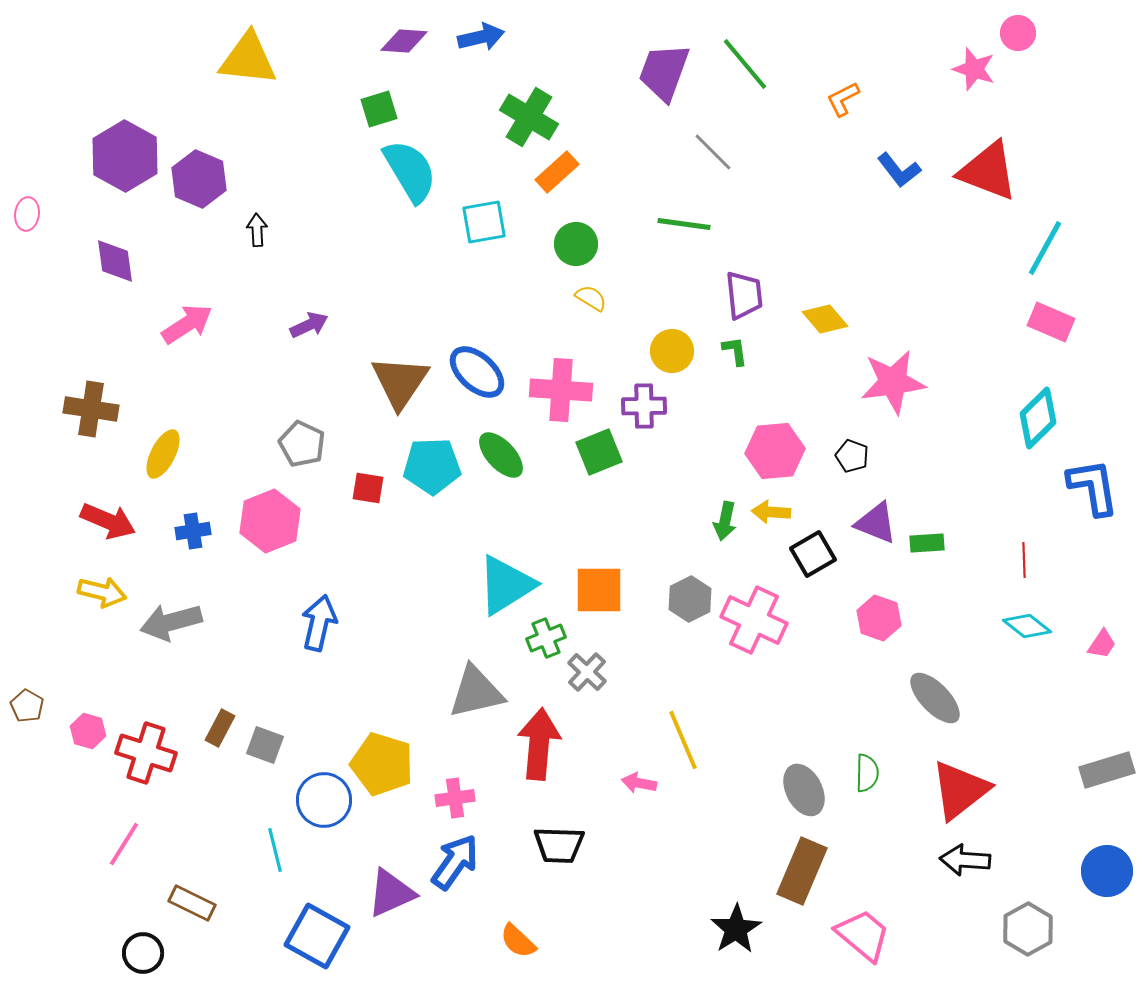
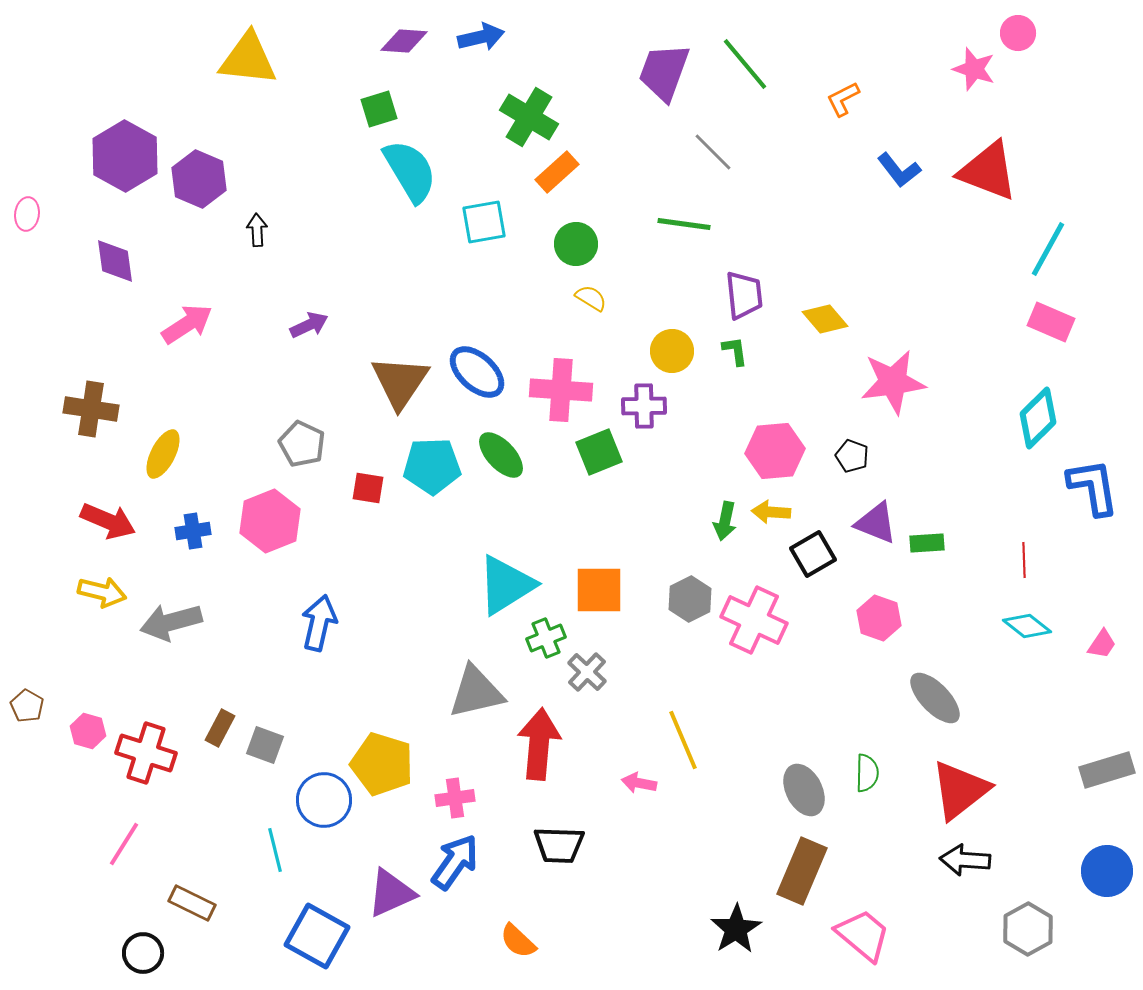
cyan line at (1045, 248): moved 3 px right, 1 px down
